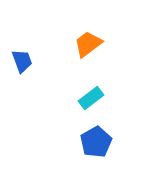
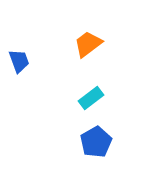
blue trapezoid: moved 3 px left
